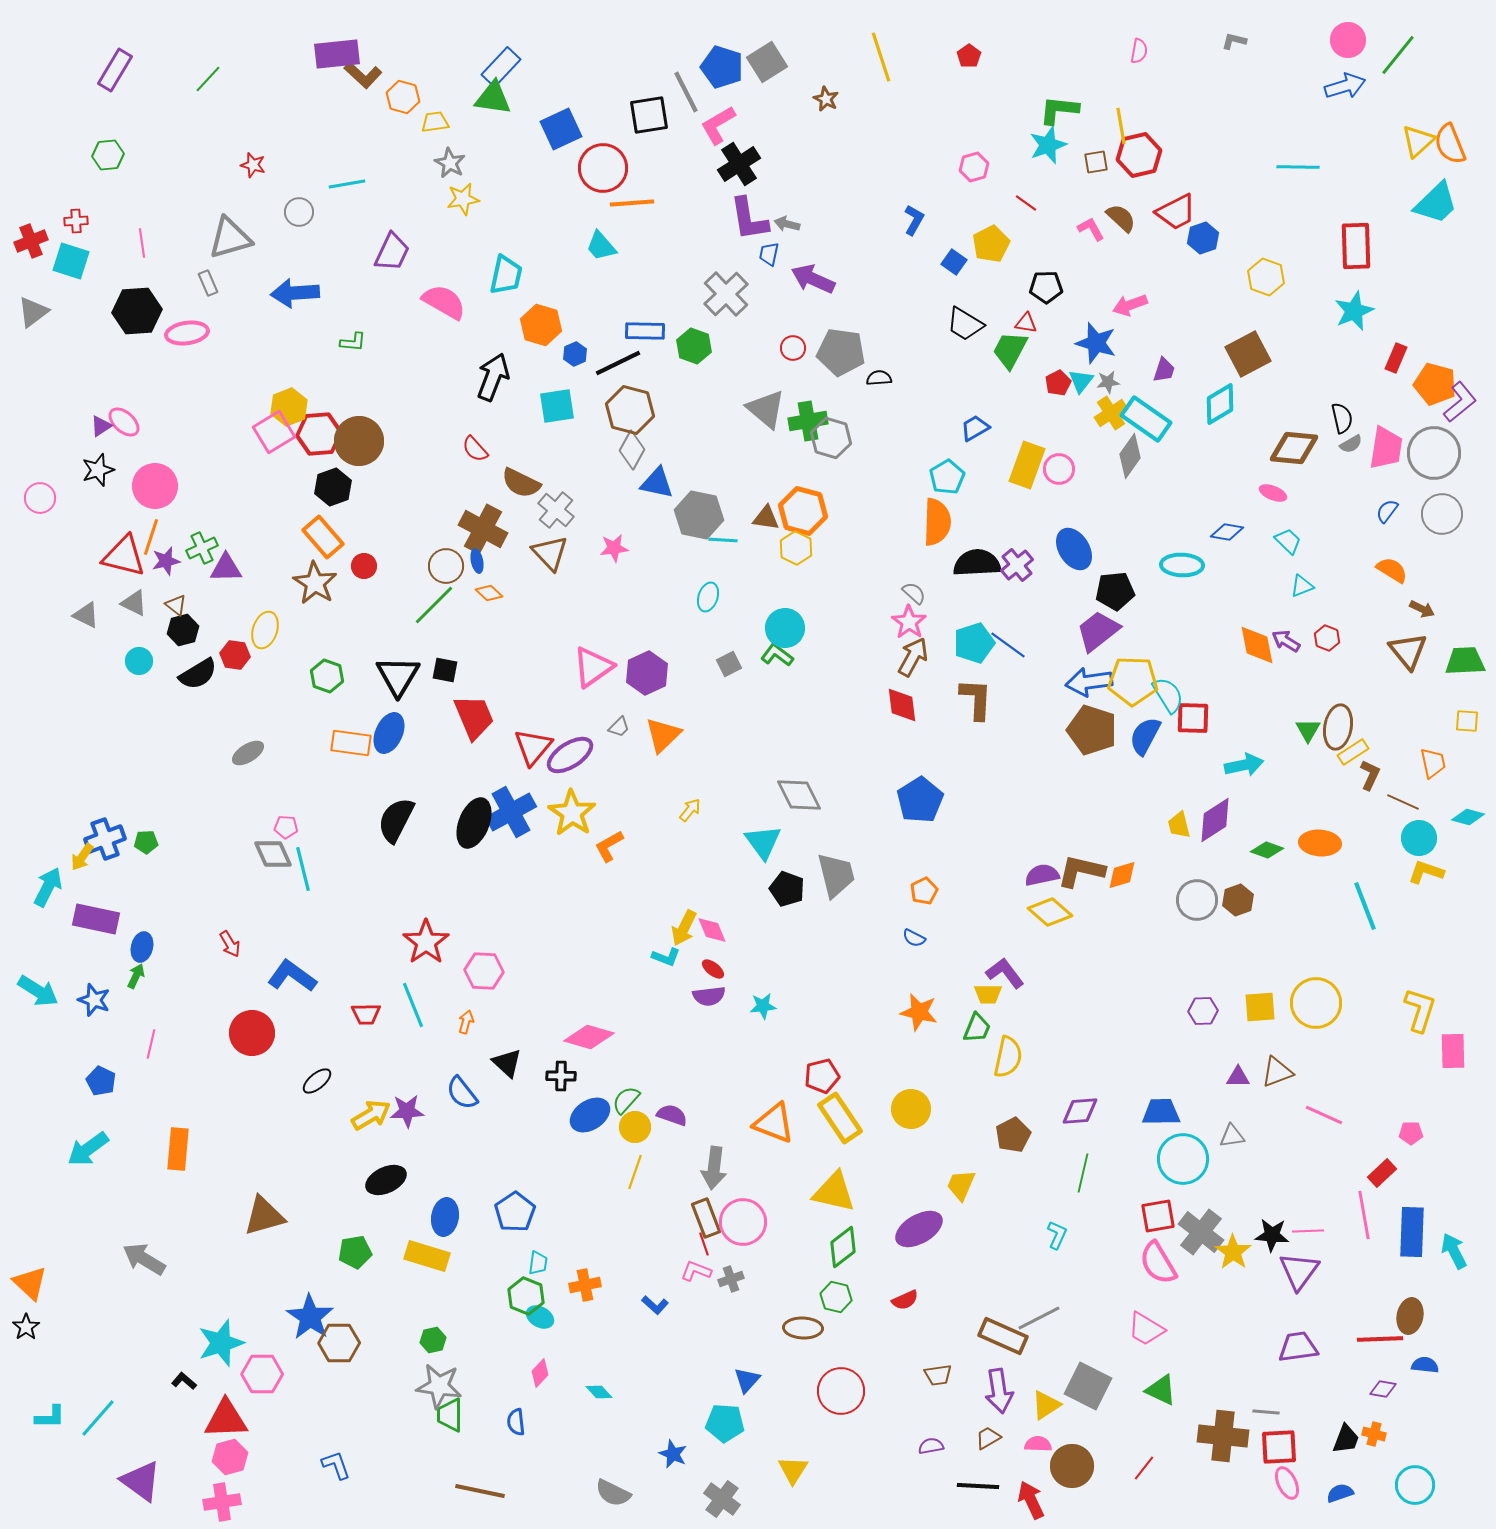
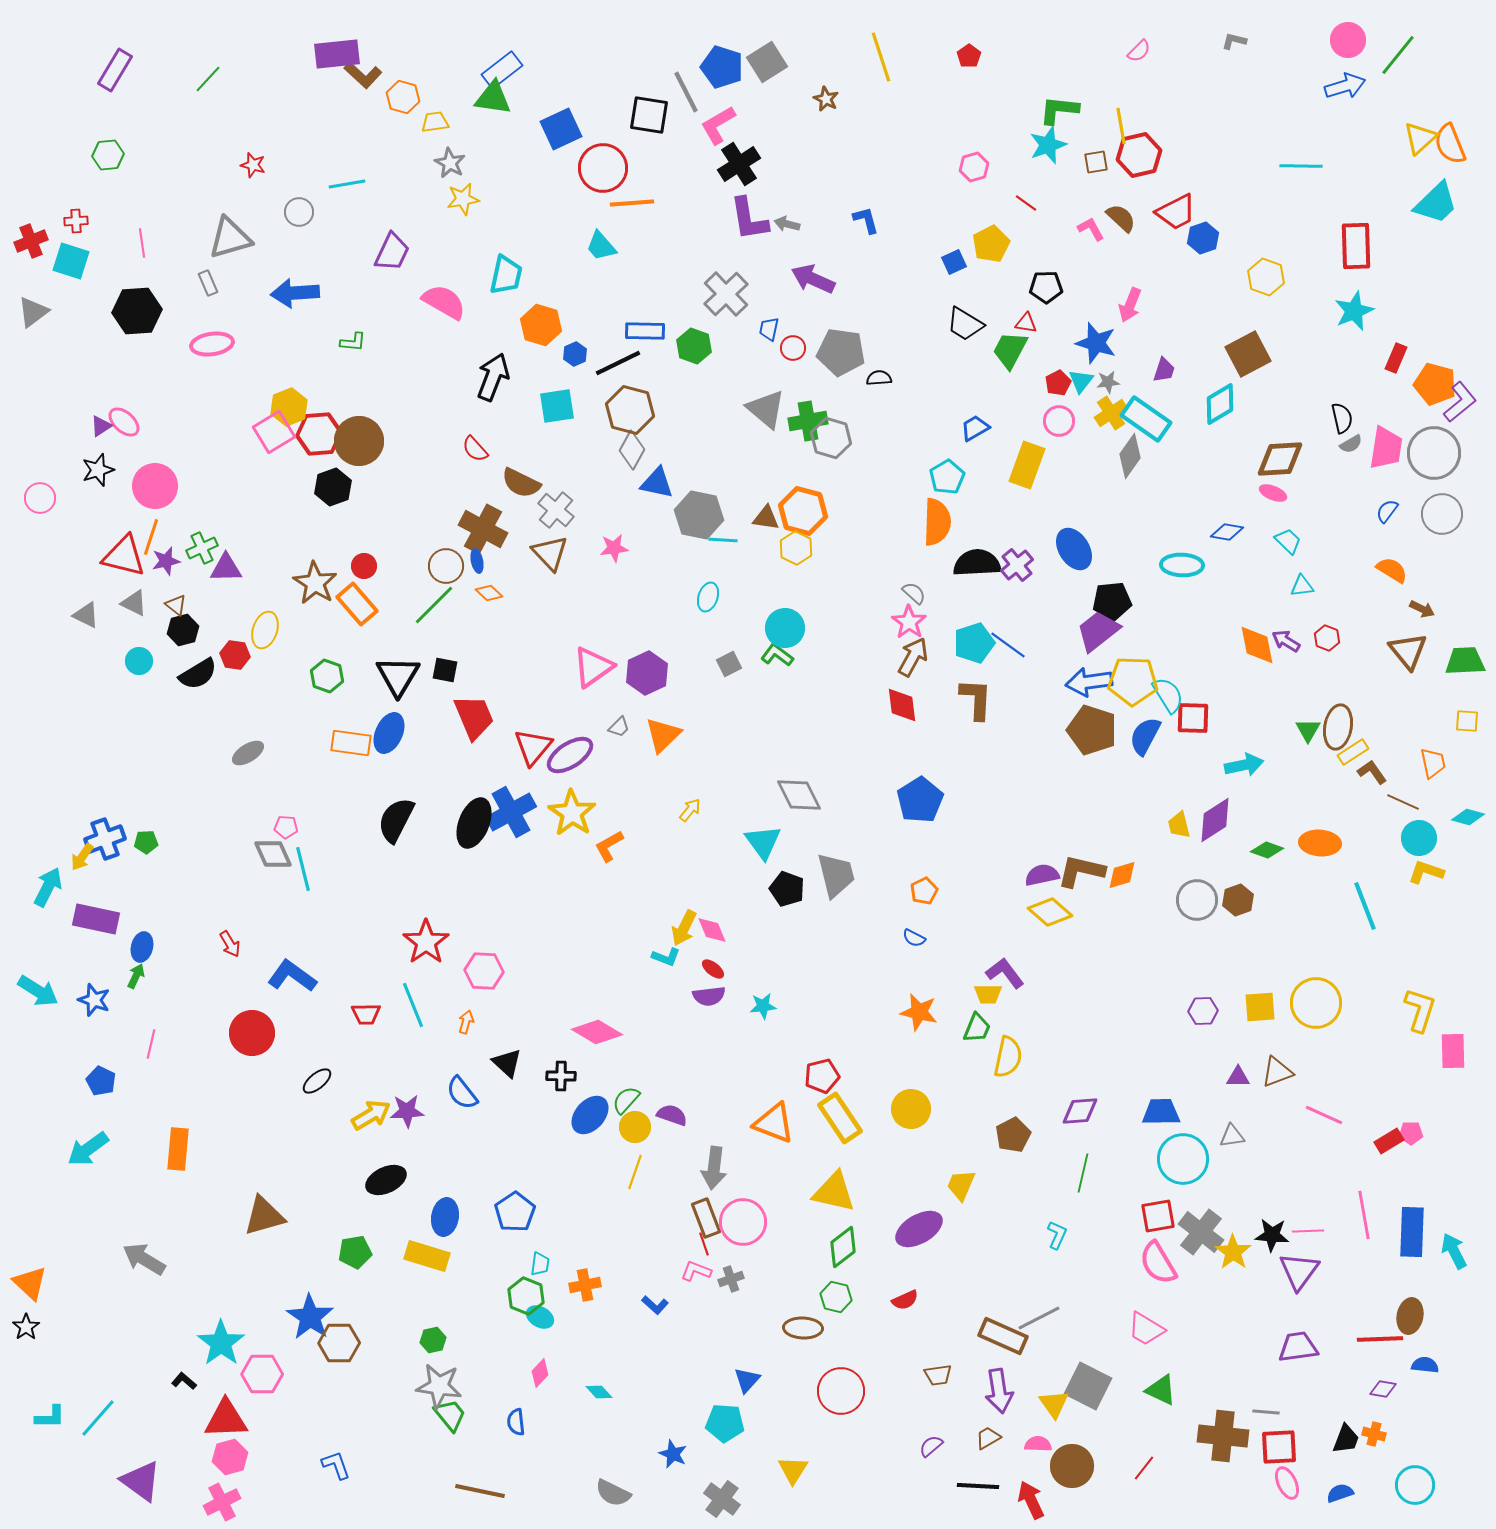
pink semicircle at (1139, 51): rotated 35 degrees clockwise
blue rectangle at (501, 67): moved 1 px right, 3 px down; rotated 9 degrees clockwise
black square at (649, 115): rotated 18 degrees clockwise
yellow triangle at (1418, 141): moved 2 px right, 3 px up
cyan line at (1298, 167): moved 3 px right, 1 px up
blue L-shape at (914, 220): moved 48 px left; rotated 44 degrees counterclockwise
blue trapezoid at (769, 254): moved 75 px down
blue square at (954, 262): rotated 30 degrees clockwise
pink arrow at (1130, 305): rotated 48 degrees counterclockwise
pink ellipse at (187, 333): moved 25 px right, 11 px down
brown diamond at (1294, 448): moved 14 px left, 11 px down; rotated 9 degrees counterclockwise
pink circle at (1059, 469): moved 48 px up
orange rectangle at (323, 537): moved 34 px right, 67 px down
cyan triangle at (1302, 586): rotated 15 degrees clockwise
black pentagon at (1115, 591): moved 3 px left, 10 px down
brown L-shape at (1370, 775): moved 2 px right, 3 px up; rotated 60 degrees counterclockwise
pink diamond at (589, 1037): moved 8 px right, 5 px up; rotated 15 degrees clockwise
blue ellipse at (590, 1115): rotated 15 degrees counterclockwise
red rectangle at (1382, 1173): moved 7 px right, 32 px up; rotated 12 degrees clockwise
cyan trapezoid at (538, 1263): moved 2 px right, 1 px down
cyan star at (221, 1343): rotated 18 degrees counterclockwise
yellow triangle at (1046, 1405): moved 8 px right, 1 px up; rotated 32 degrees counterclockwise
green trapezoid at (450, 1415): rotated 141 degrees clockwise
purple semicircle at (931, 1446): rotated 30 degrees counterclockwise
pink cross at (222, 1502): rotated 18 degrees counterclockwise
